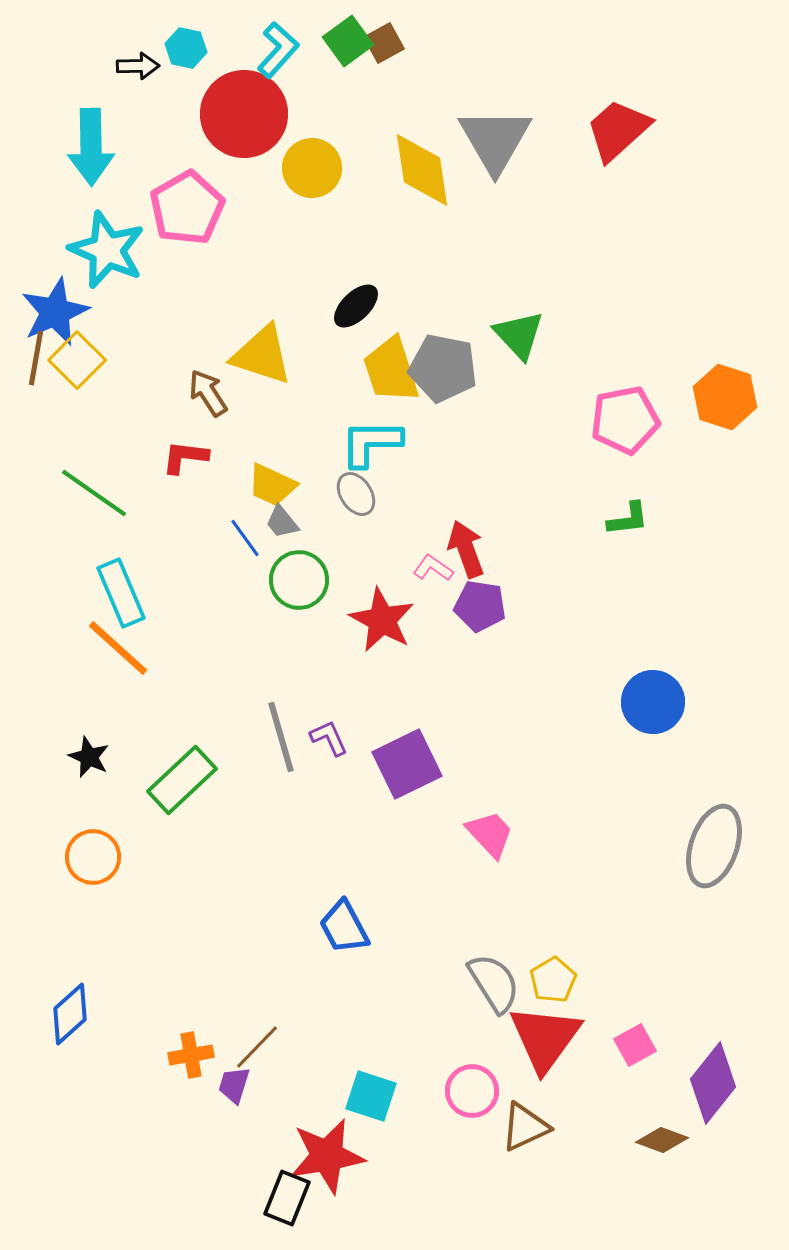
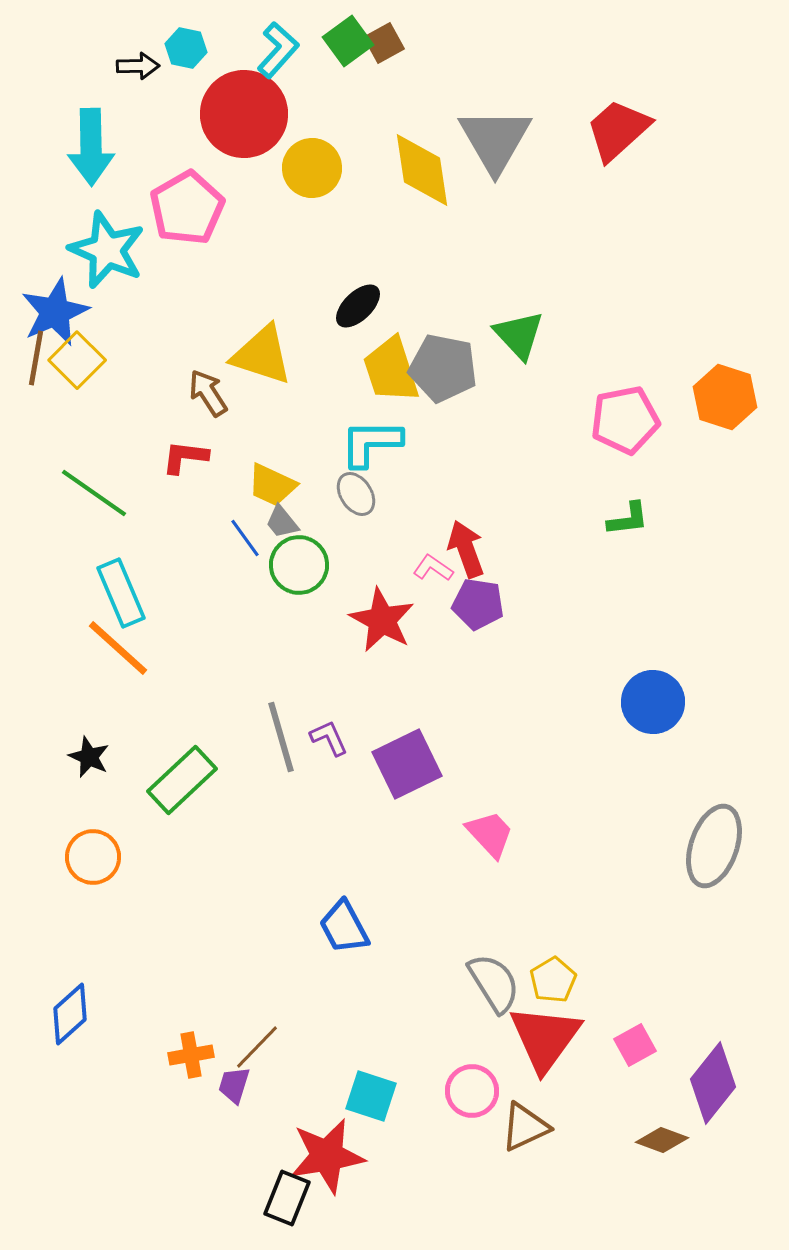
black ellipse at (356, 306): moved 2 px right
green circle at (299, 580): moved 15 px up
purple pentagon at (480, 606): moved 2 px left, 2 px up
